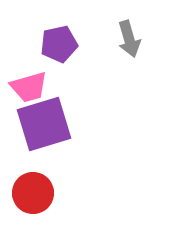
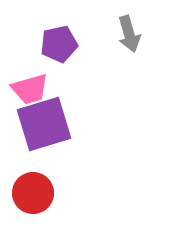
gray arrow: moved 5 px up
pink trapezoid: moved 1 px right, 2 px down
